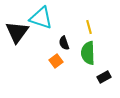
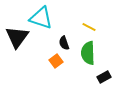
yellow line: rotated 48 degrees counterclockwise
black triangle: moved 5 px down
